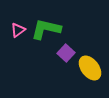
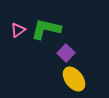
yellow ellipse: moved 16 px left, 11 px down
